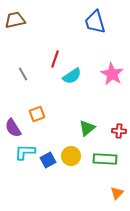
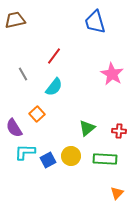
red line: moved 1 px left, 3 px up; rotated 18 degrees clockwise
cyan semicircle: moved 18 px left, 11 px down; rotated 18 degrees counterclockwise
orange square: rotated 21 degrees counterclockwise
purple semicircle: moved 1 px right
